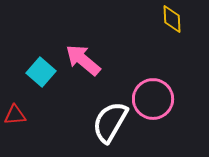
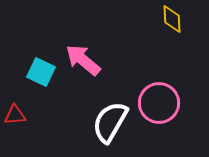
cyan square: rotated 16 degrees counterclockwise
pink circle: moved 6 px right, 4 px down
